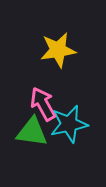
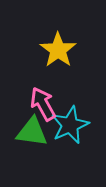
yellow star: rotated 27 degrees counterclockwise
cyan star: moved 1 px right, 1 px down; rotated 12 degrees counterclockwise
